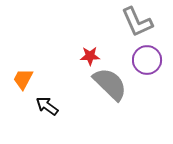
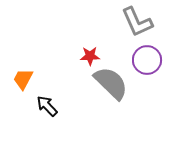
gray semicircle: moved 1 px right, 1 px up
black arrow: rotated 10 degrees clockwise
